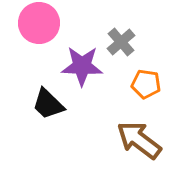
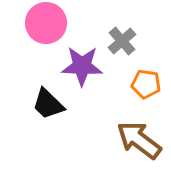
pink circle: moved 7 px right
gray cross: moved 1 px right, 1 px up
